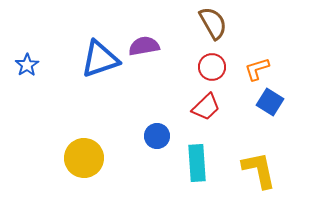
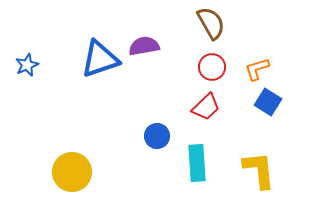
brown semicircle: moved 2 px left
blue star: rotated 10 degrees clockwise
blue square: moved 2 px left
yellow circle: moved 12 px left, 14 px down
yellow L-shape: rotated 6 degrees clockwise
